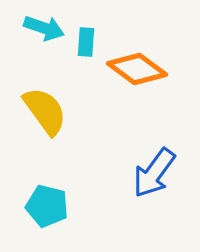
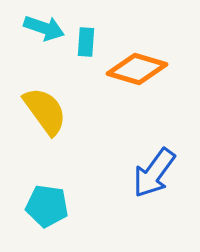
orange diamond: rotated 20 degrees counterclockwise
cyan pentagon: rotated 6 degrees counterclockwise
